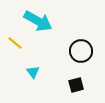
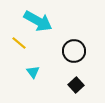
yellow line: moved 4 px right
black circle: moved 7 px left
black square: rotated 28 degrees counterclockwise
